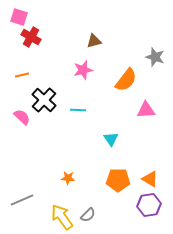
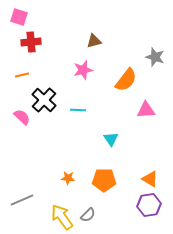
red cross: moved 5 px down; rotated 36 degrees counterclockwise
orange pentagon: moved 14 px left
